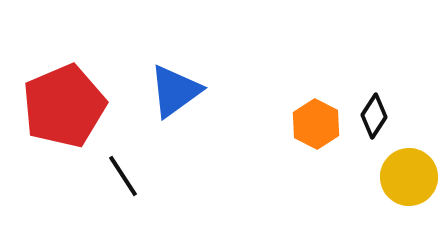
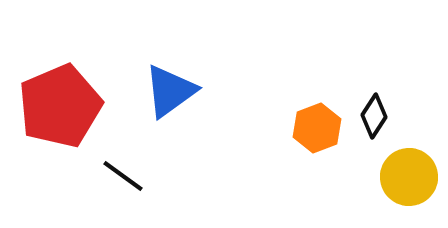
blue triangle: moved 5 px left
red pentagon: moved 4 px left
orange hexagon: moved 1 px right, 4 px down; rotated 12 degrees clockwise
black line: rotated 21 degrees counterclockwise
